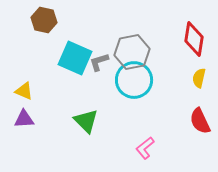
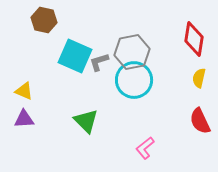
cyan square: moved 2 px up
